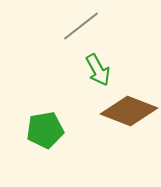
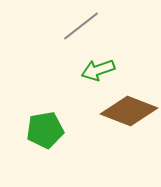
green arrow: rotated 100 degrees clockwise
